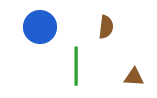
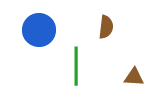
blue circle: moved 1 px left, 3 px down
